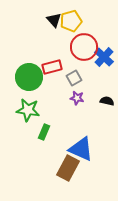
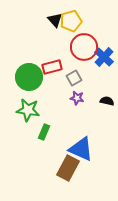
black triangle: moved 1 px right
